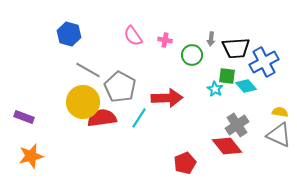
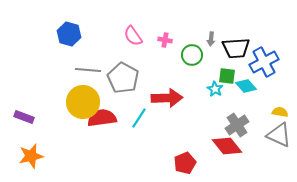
gray line: rotated 25 degrees counterclockwise
gray pentagon: moved 3 px right, 9 px up
